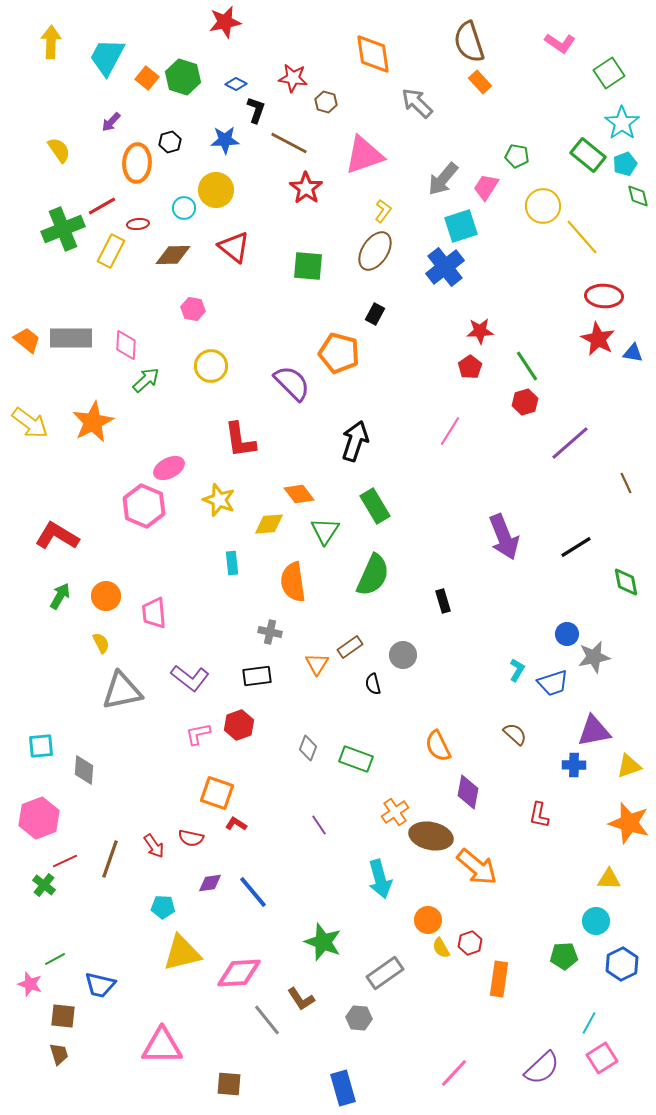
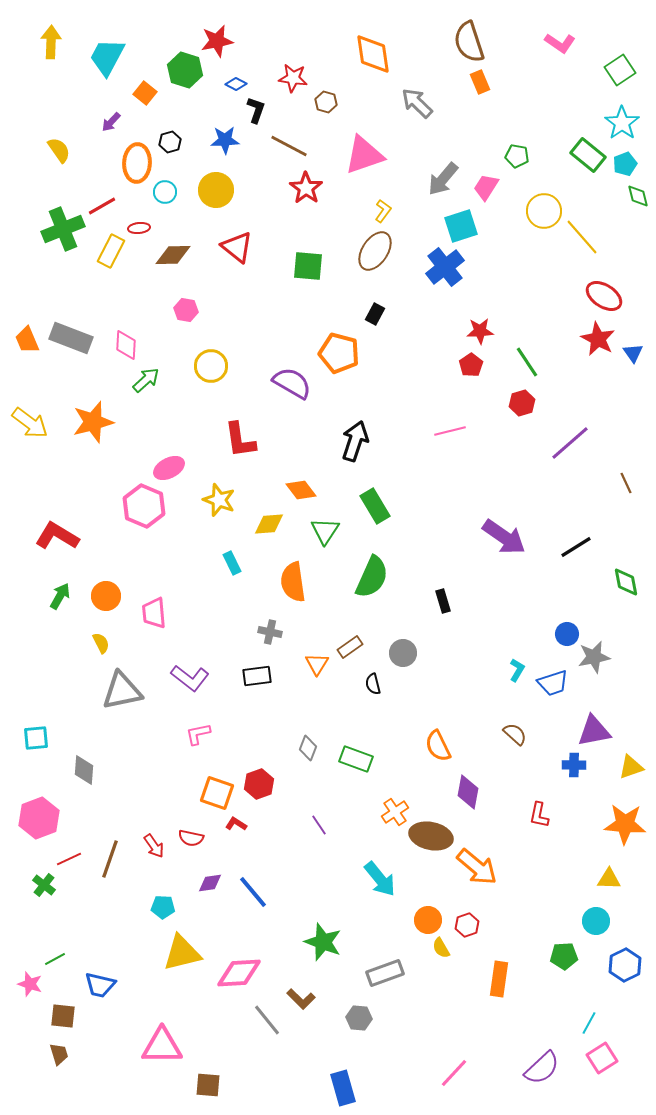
red star at (225, 22): moved 8 px left, 19 px down
green square at (609, 73): moved 11 px right, 3 px up
green hexagon at (183, 77): moved 2 px right, 7 px up
orange square at (147, 78): moved 2 px left, 15 px down
orange rectangle at (480, 82): rotated 20 degrees clockwise
brown line at (289, 143): moved 3 px down
yellow circle at (543, 206): moved 1 px right, 5 px down
cyan circle at (184, 208): moved 19 px left, 16 px up
red ellipse at (138, 224): moved 1 px right, 4 px down
red triangle at (234, 247): moved 3 px right
red ellipse at (604, 296): rotated 30 degrees clockwise
pink hexagon at (193, 309): moved 7 px left, 1 px down
gray rectangle at (71, 338): rotated 21 degrees clockwise
orange trapezoid at (27, 340): rotated 152 degrees counterclockwise
blue triangle at (633, 353): rotated 45 degrees clockwise
green line at (527, 366): moved 4 px up
red pentagon at (470, 367): moved 1 px right, 2 px up
purple semicircle at (292, 383): rotated 15 degrees counterclockwise
red hexagon at (525, 402): moved 3 px left, 1 px down
orange star at (93, 422): rotated 12 degrees clockwise
pink line at (450, 431): rotated 44 degrees clockwise
orange diamond at (299, 494): moved 2 px right, 4 px up
purple arrow at (504, 537): rotated 33 degrees counterclockwise
cyan rectangle at (232, 563): rotated 20 degrees counterclockwise
green semicircle at (373, 575): moved 1 px left, 2 px down
gray circle at (403, 655): moved 2 px up
red hexagon at (239, 725): moved 20 px right, 59 px down
cyan square at (41, 746): moved 5 px left, 8 px up
yellow triangle at (629, 766): moved 2 px right, 1 px down
orange star at (629, 823): moved 4 px left, 1 px down; rotated 12 degrees counterclockwise
red line at (65, 861): moved 4 px right, 2 px up
cyan arrow at (380, 879): rotated 24 degrees counterclockwise
red hexagon at (470, 943): moved 3 px left, 18 px up
blue hexagon at (622, 964): moved 3 px right, 1 px down
gray rectangle at (385, 973): rotated 15 degrees clockwise
brown L-shape at (301, 999): rotated 12 degrees counterclockwise
brown square at (229, 1084): moved 21 px left, 1 px down
